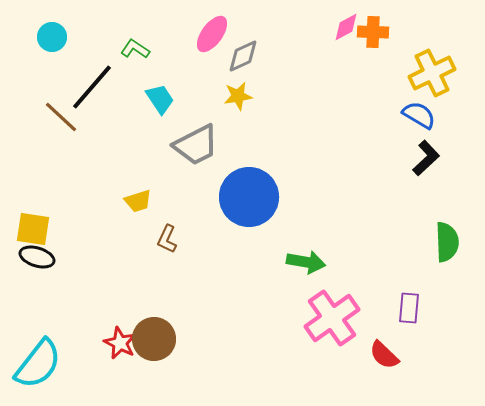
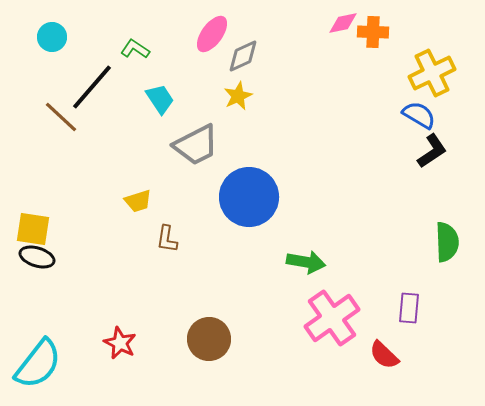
pink diamond: moved 3 px left, 4 px up; rotated 16 degrees clockwise
yellow star: rotated 16 degrees counterclockwise
black L-shape: moved 6 px right, 7 px up; rotated 9 degrees clockwise
brown L-shape: rotated 16 degrees counterclockwise
brown circle: moved 55 px right
